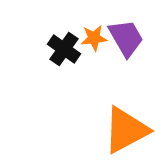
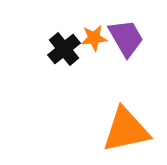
black cross: rotated 16 degrees clockwise
orange triangle: rotated 16 degrees clockwise
